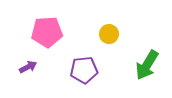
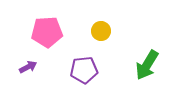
yellow circle: moved 8 px left, 3 px up
